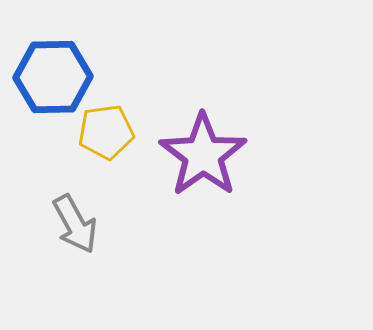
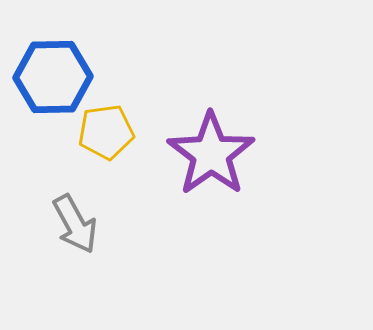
purple star: moved 8 px right, 1 px up
